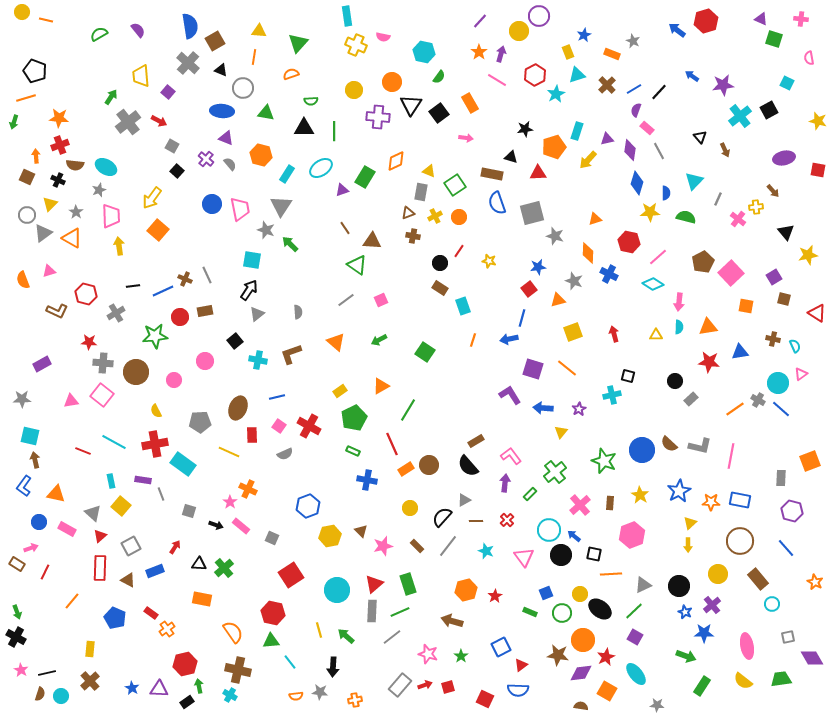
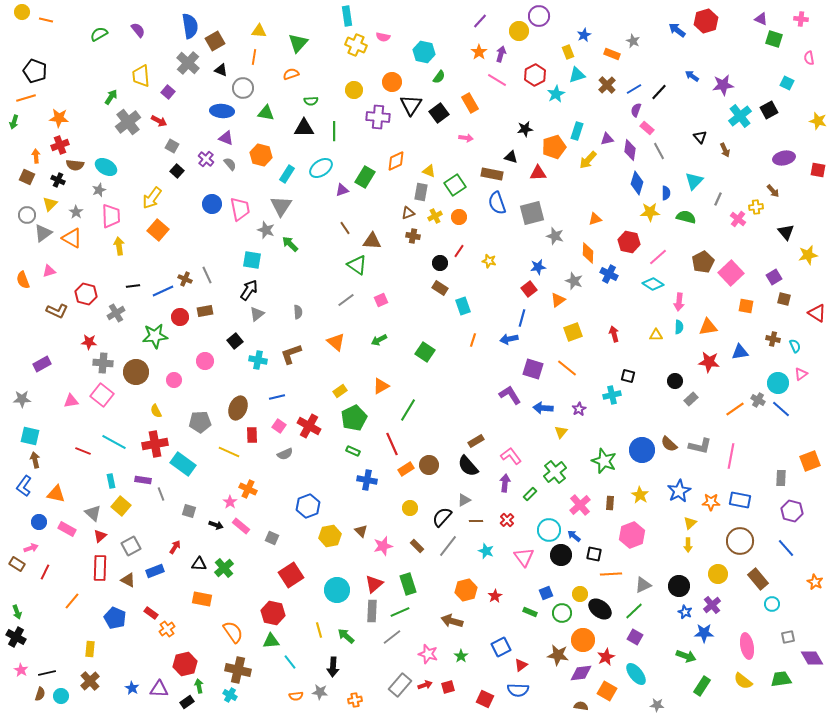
orange triangle at (558, 300): rotated 21 degrees counterclockwise
